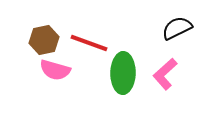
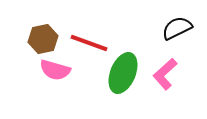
brown hexagon: moved 1 px left, 1 px up
green ellipse: rotated 21 degrees clockwise
